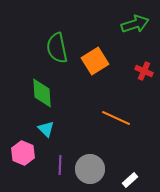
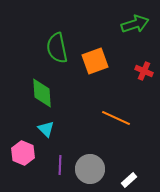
orange square: rotated 12 degrees clockwise
white rectangle: moved 1 px left
